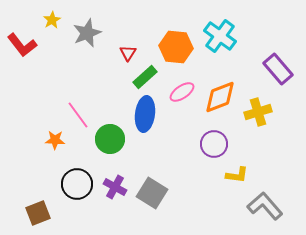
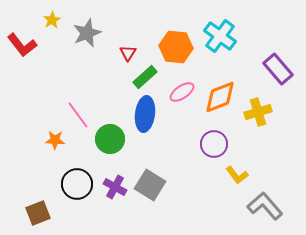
yellow L-shape: rotated 45 degrees clockwise
gray square: moved 2 px left, 8 px up
